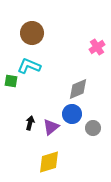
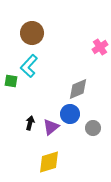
pink cross: moved 3 px right
cyan L-shape: rotated 70 degrees counterclockwise
blue circle: moved 2 px left
